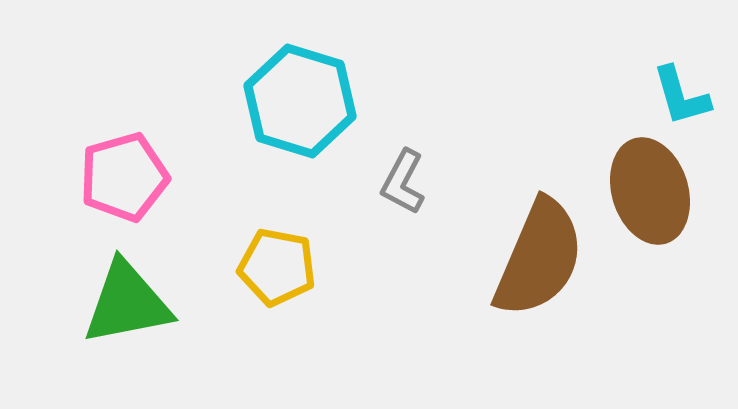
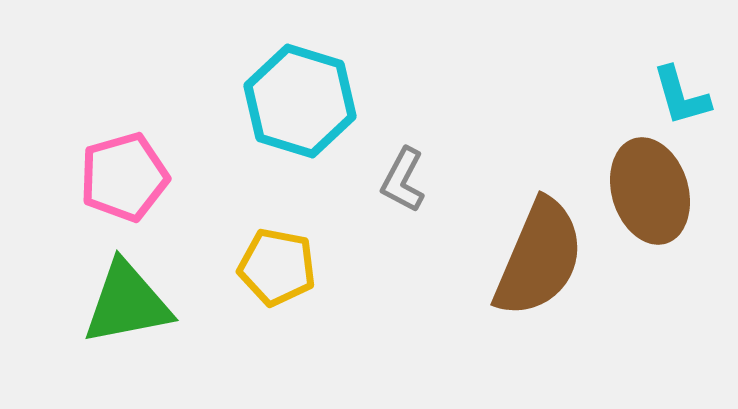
gray L-shape: moved 2 px up
